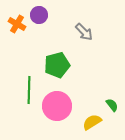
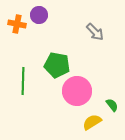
orange cross: rotated 18 degrees counterclockwise
gray arrow: moved 11 px right
green pentagon: rotated 25 degrees clockwise
green line: moved 6 px left, 9 px up
pink circle: moved 20 px right, 15 px up
